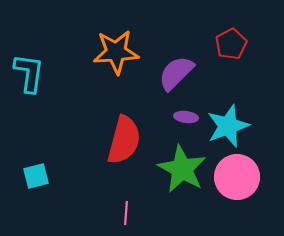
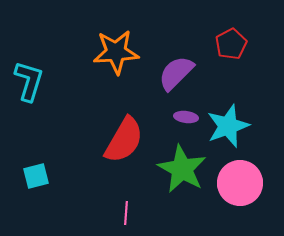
cyan L-shape: moved 8 px down; rotated 9 degrees clockwise
red semicircle: rotated 15 degrees clockwise
pink circle: moved 3 px right, 6 px down
